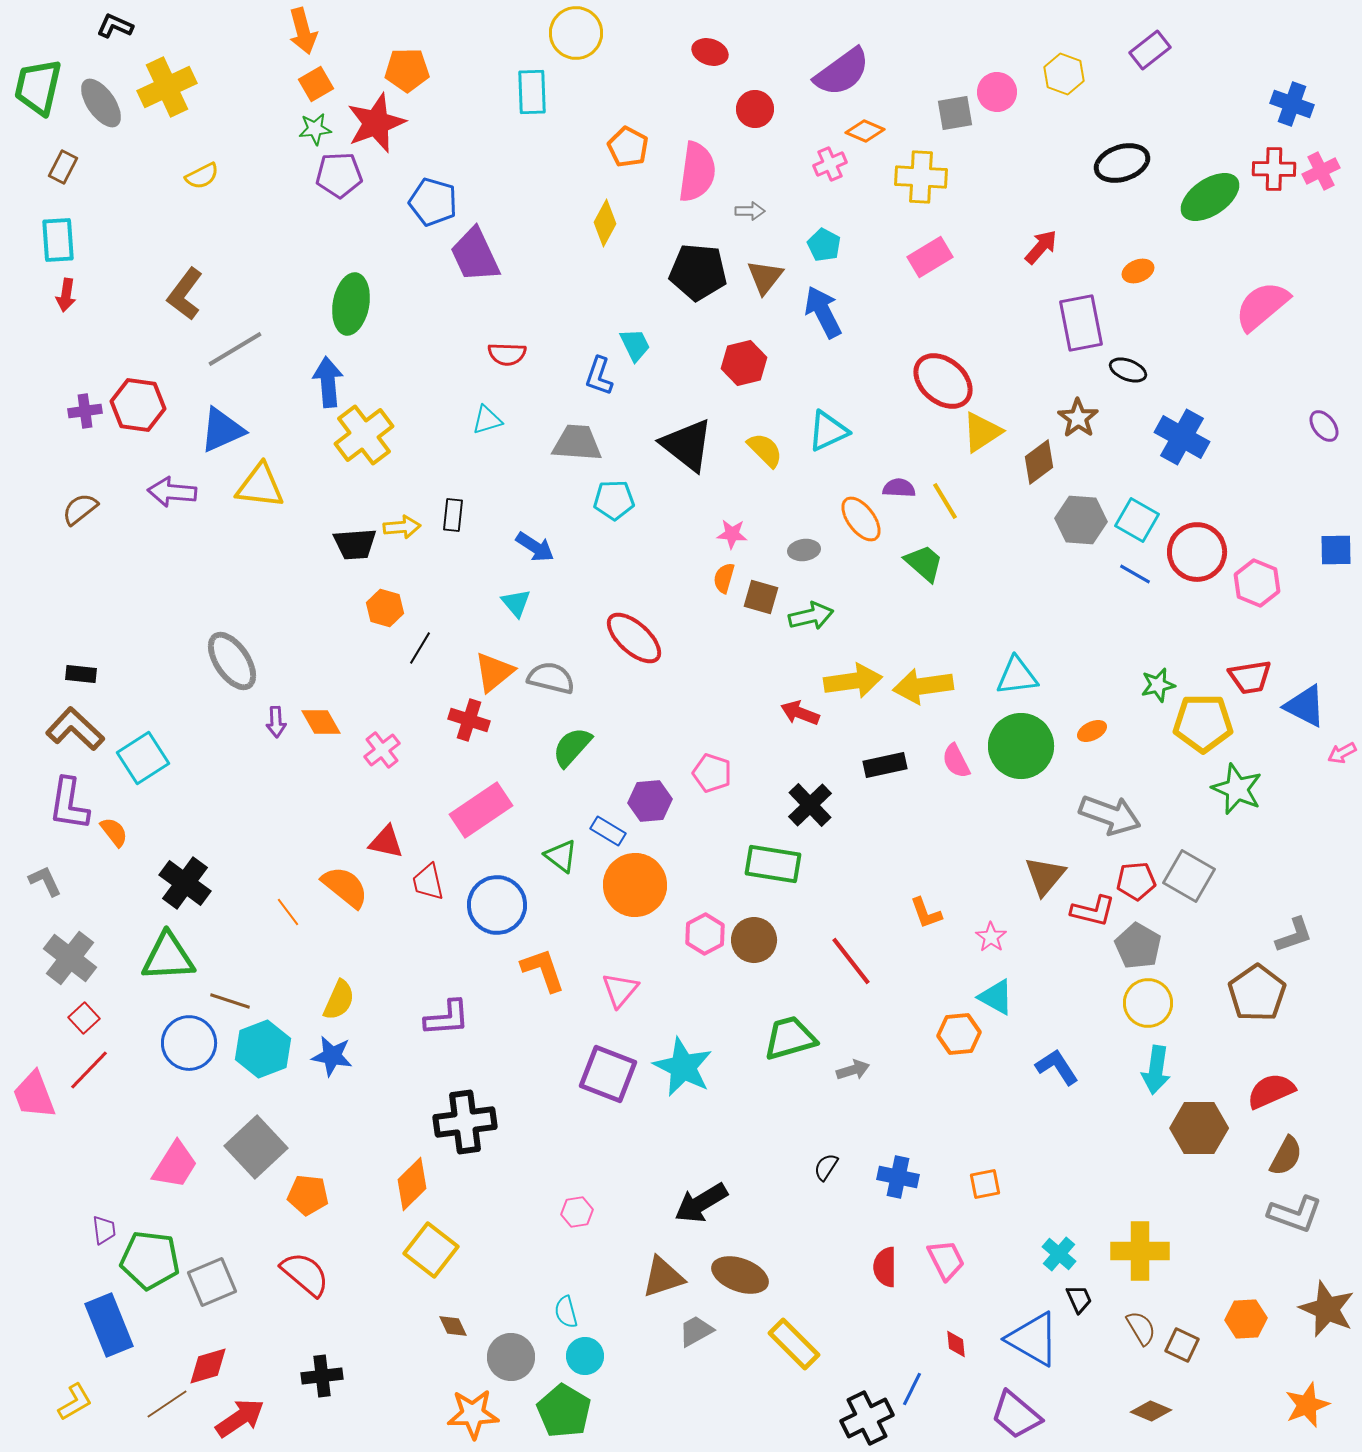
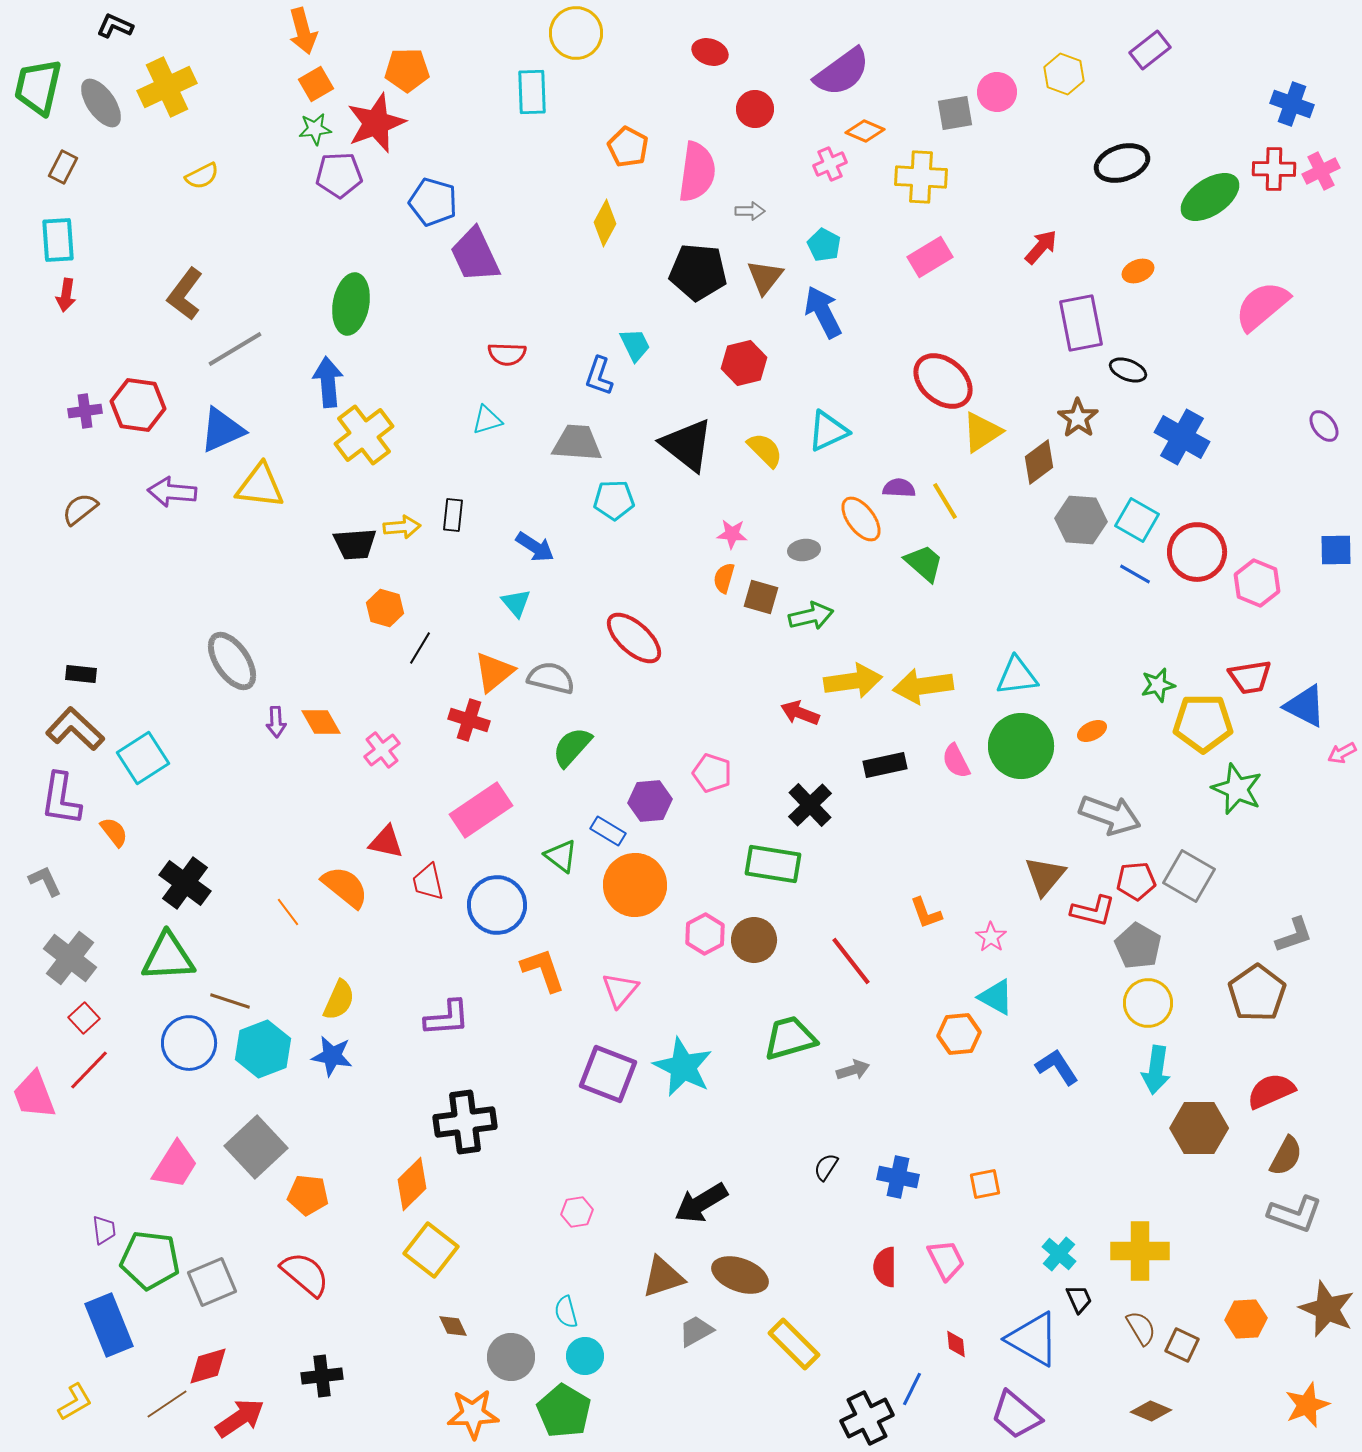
purple L-shape at (69, 804): moved 8 px left, 5 px up
